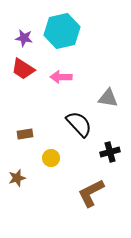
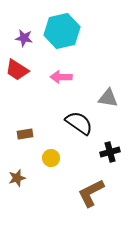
red trapezoid: moved 6 px left, 1 px down
black semicircle: moved 1 px up; rotated 12 degrees counterclockwise
